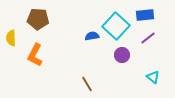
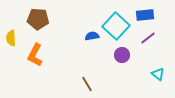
cyan triangle: moved 5 px right, 3 px up
